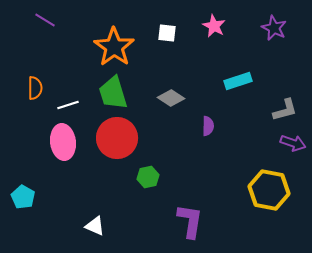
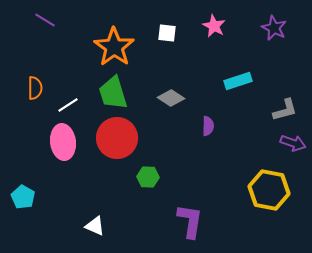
white line: rotated 15 degrees counterclockwise
green hexagon: rotated 15 degrees clockwise
